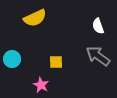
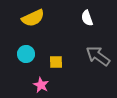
yellow semicircle: moved 2 px left
white semicircle: moved 11 px left, 8 px up
cyan circle: moved 14 px right, 5 px up
